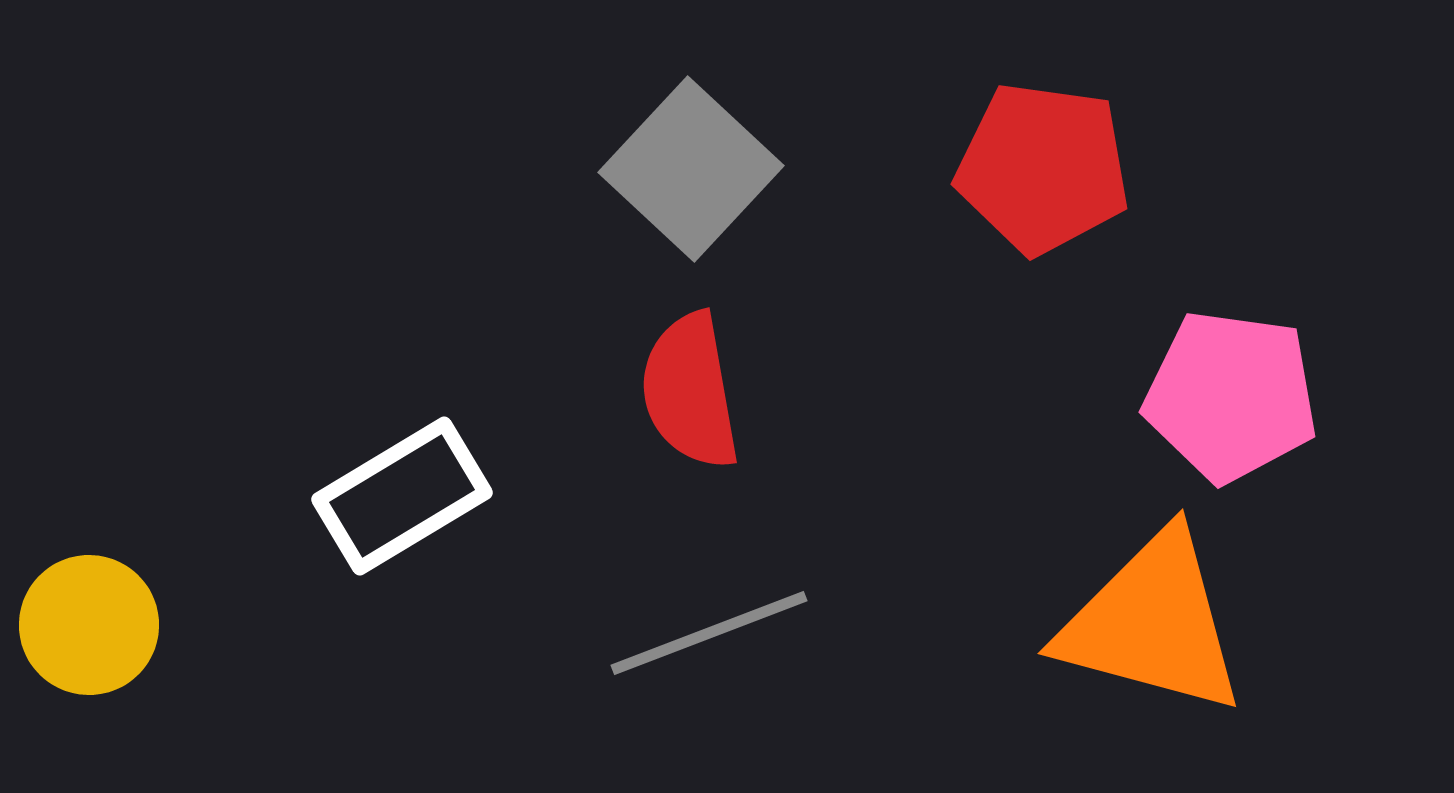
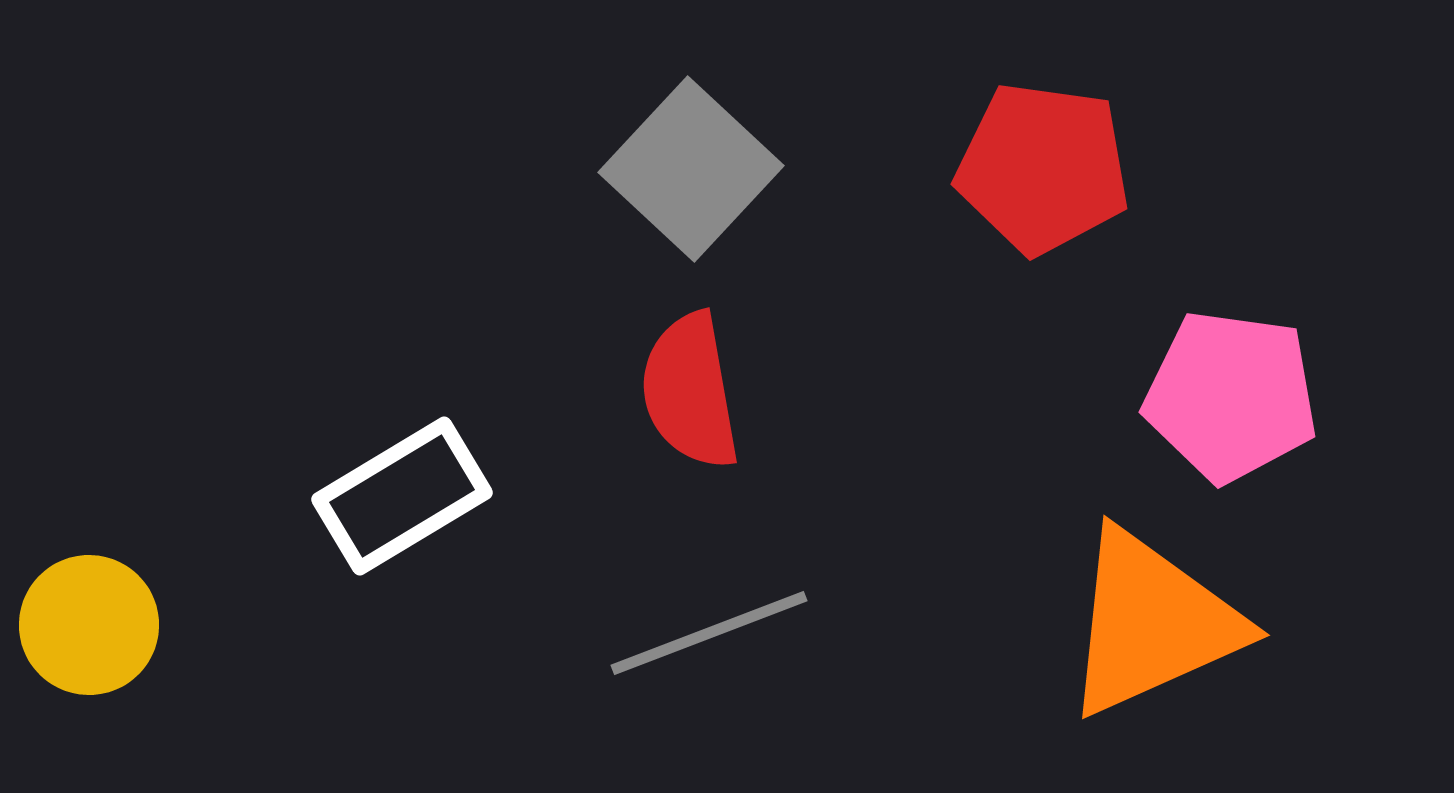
orange triangle: rotated 39 degrees counterclockwise
